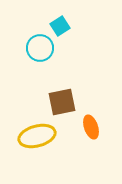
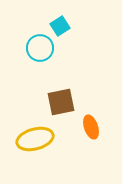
brown square: moved 1 px left
yellow ellipse: moved 2 px left, 3 px down
